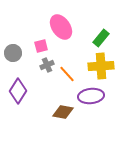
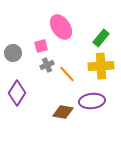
purple diamond: moved 1 px left, 2 px down
purple ellipse: moved 1 px right, 5 px down
